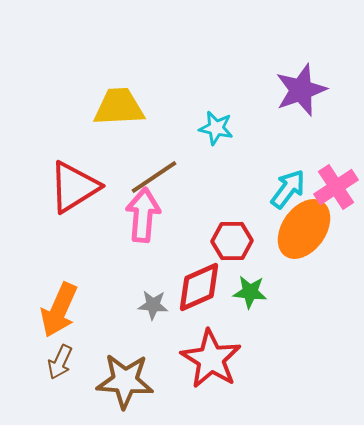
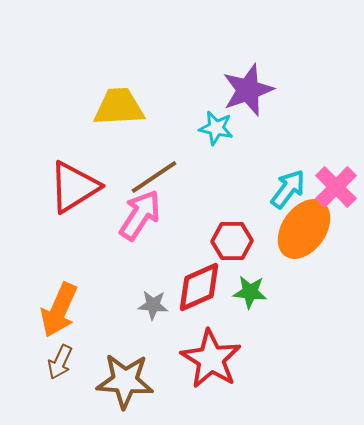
purple star: moved 53 px left
pink cross: rotated 12 degrees counterclockwise
pink arrow: moved 3 px left; rotated 28 degrees clockwise
